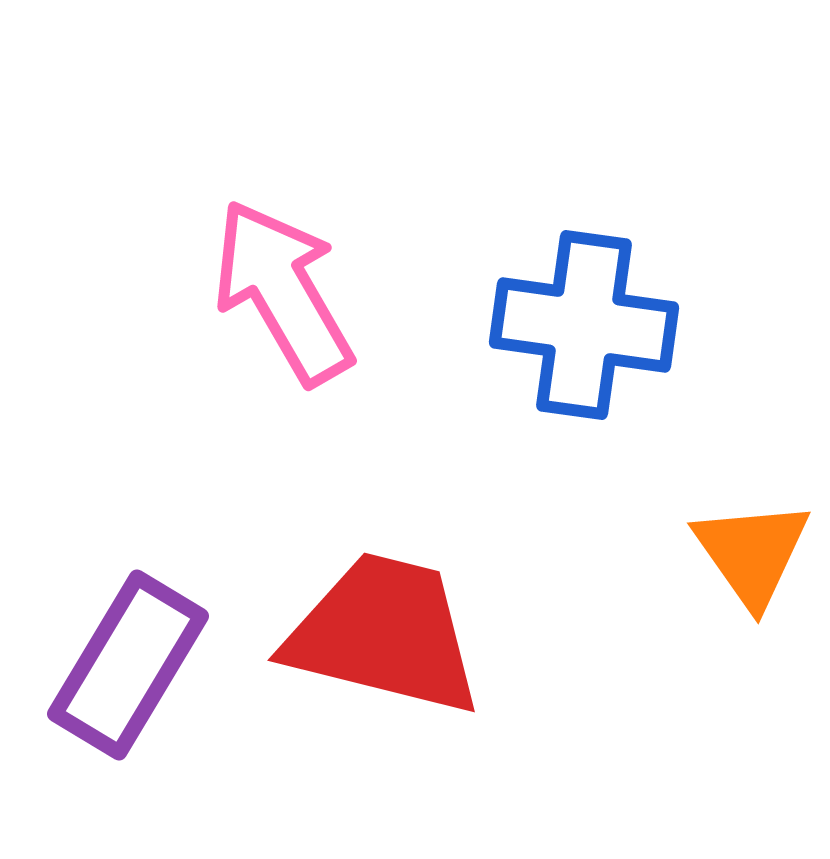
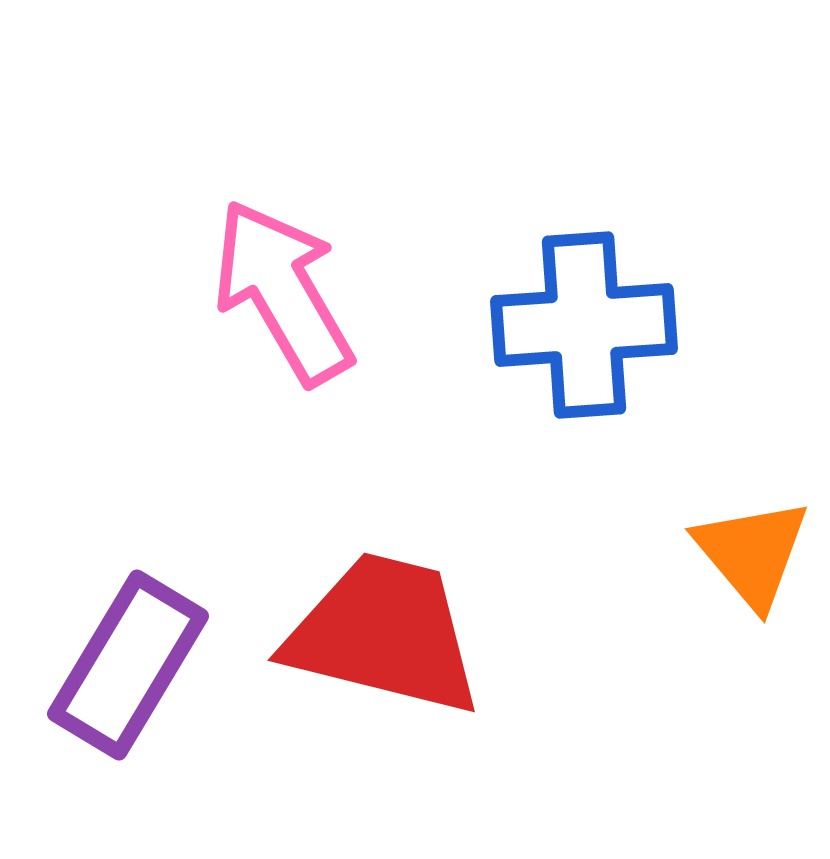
blue cross: rotated 12 degrees counterclockwise
orange triangle: rotated 5 degrees counterclockwise
